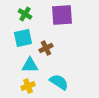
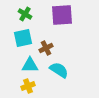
cyan semicircle: moved 12 px up
